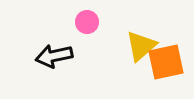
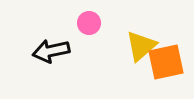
pink circle: moved 2 px right, 1 px down
black arrow: moved 3 px left, 5 px up
